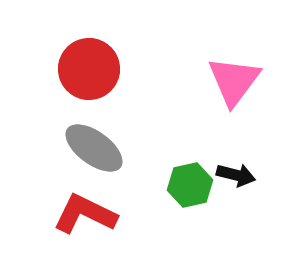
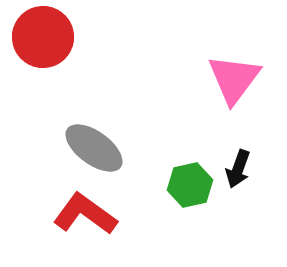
red circle: moved 46 px left, 32 px up
pink triangle: moved 2 px up
black arrow: moved 2 px right, 6 px up; rotated 96 degrees clockwise
red L-shape: rotated 10 degrees clockwise
